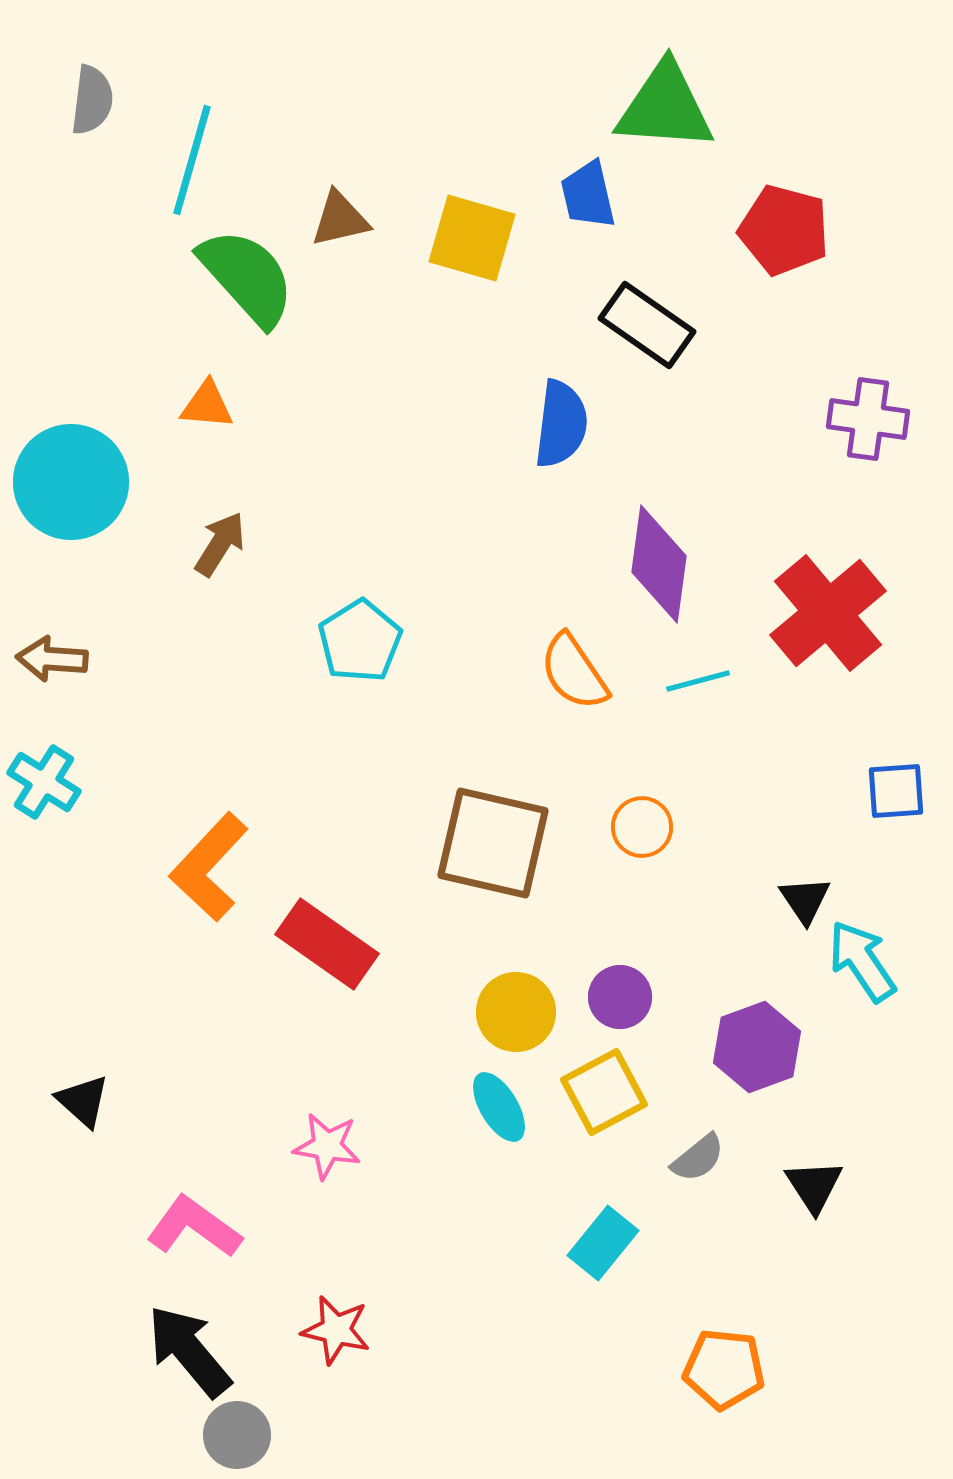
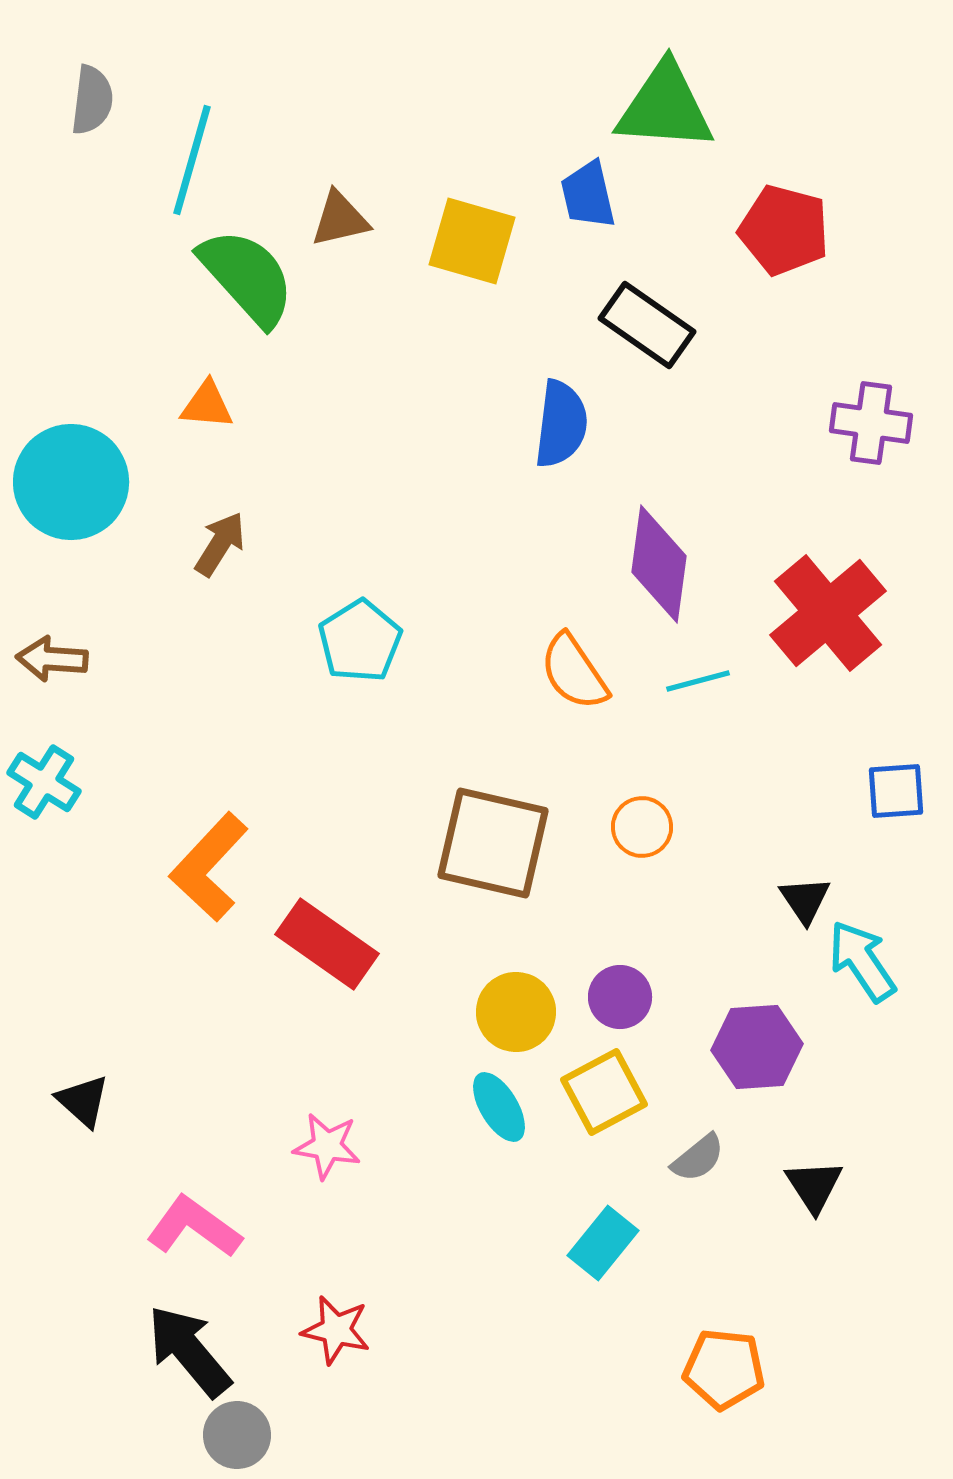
yellow square at (472, 238): moved 3 px down
purple cross at (868, 419): moved 3 px right, 4 px down
purple hexagon at (757, 1047): rotated 16 degrees clockwise
